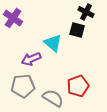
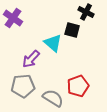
black square: moved 5 px left
purple arrow: rotated 24 degrees counterclockwise
